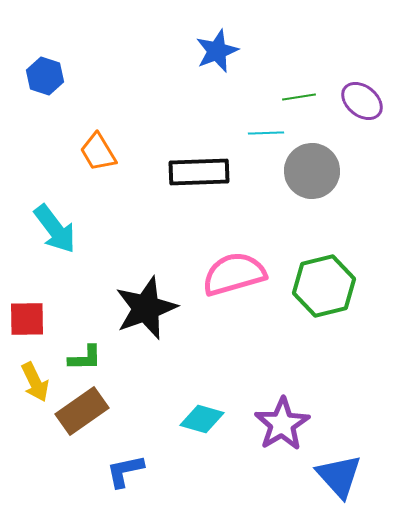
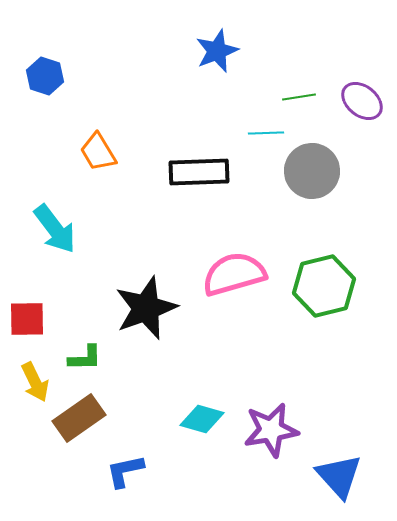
brown rectangle: moved 3 px left, 7 px down
purple star: moved 11 px left, 6 px down; rotated 22 degrees clockwise
